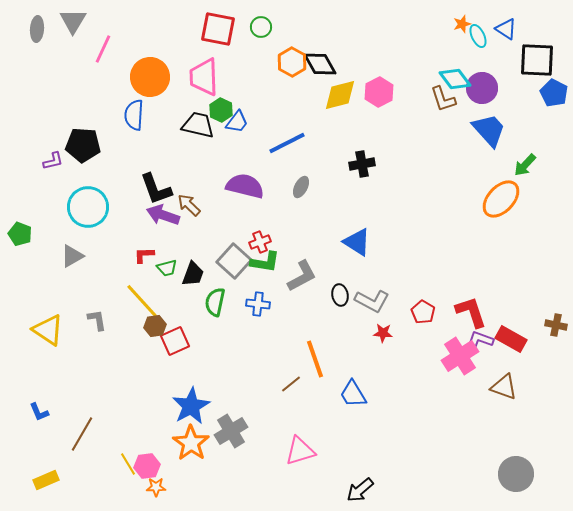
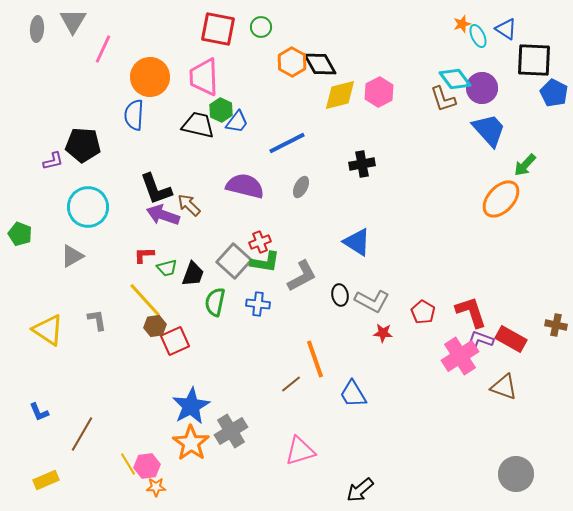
black square at (537, 60): moved 3 px left
yellow line at (142, 301): moved 3 px right, 1 px up
